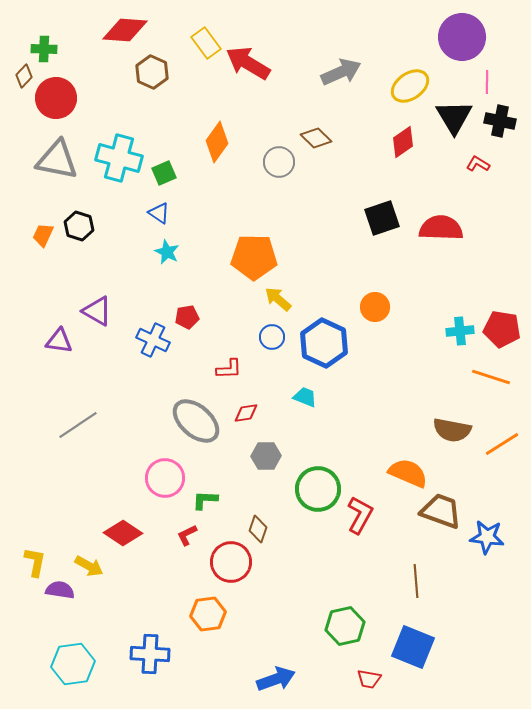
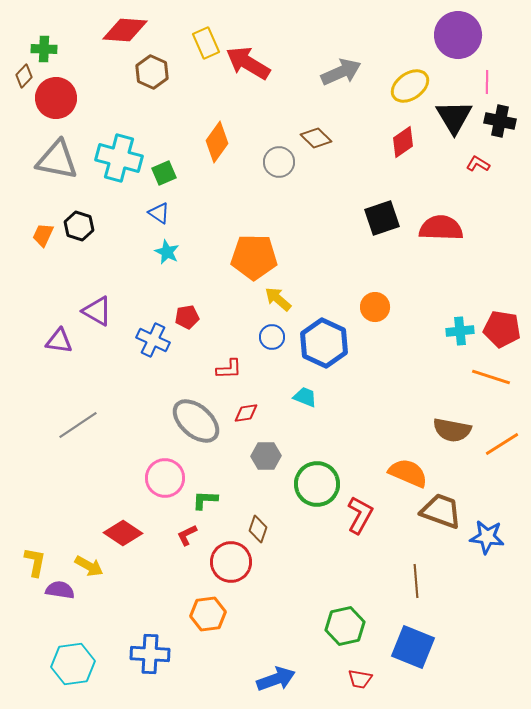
purple circle at (462, 37): moved 4 px left, 2 px up
yellow rectangle at (206, 43): rotated 12 degrees clockwise
green circle at (318, 489): moved 1 px left, 5 px up
red trapezoid at (369, 679): moved 9 px left
